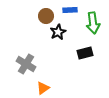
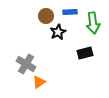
blue rectangle: moved 2 px down
orange triangle: moved 4 px left, 6 px up
